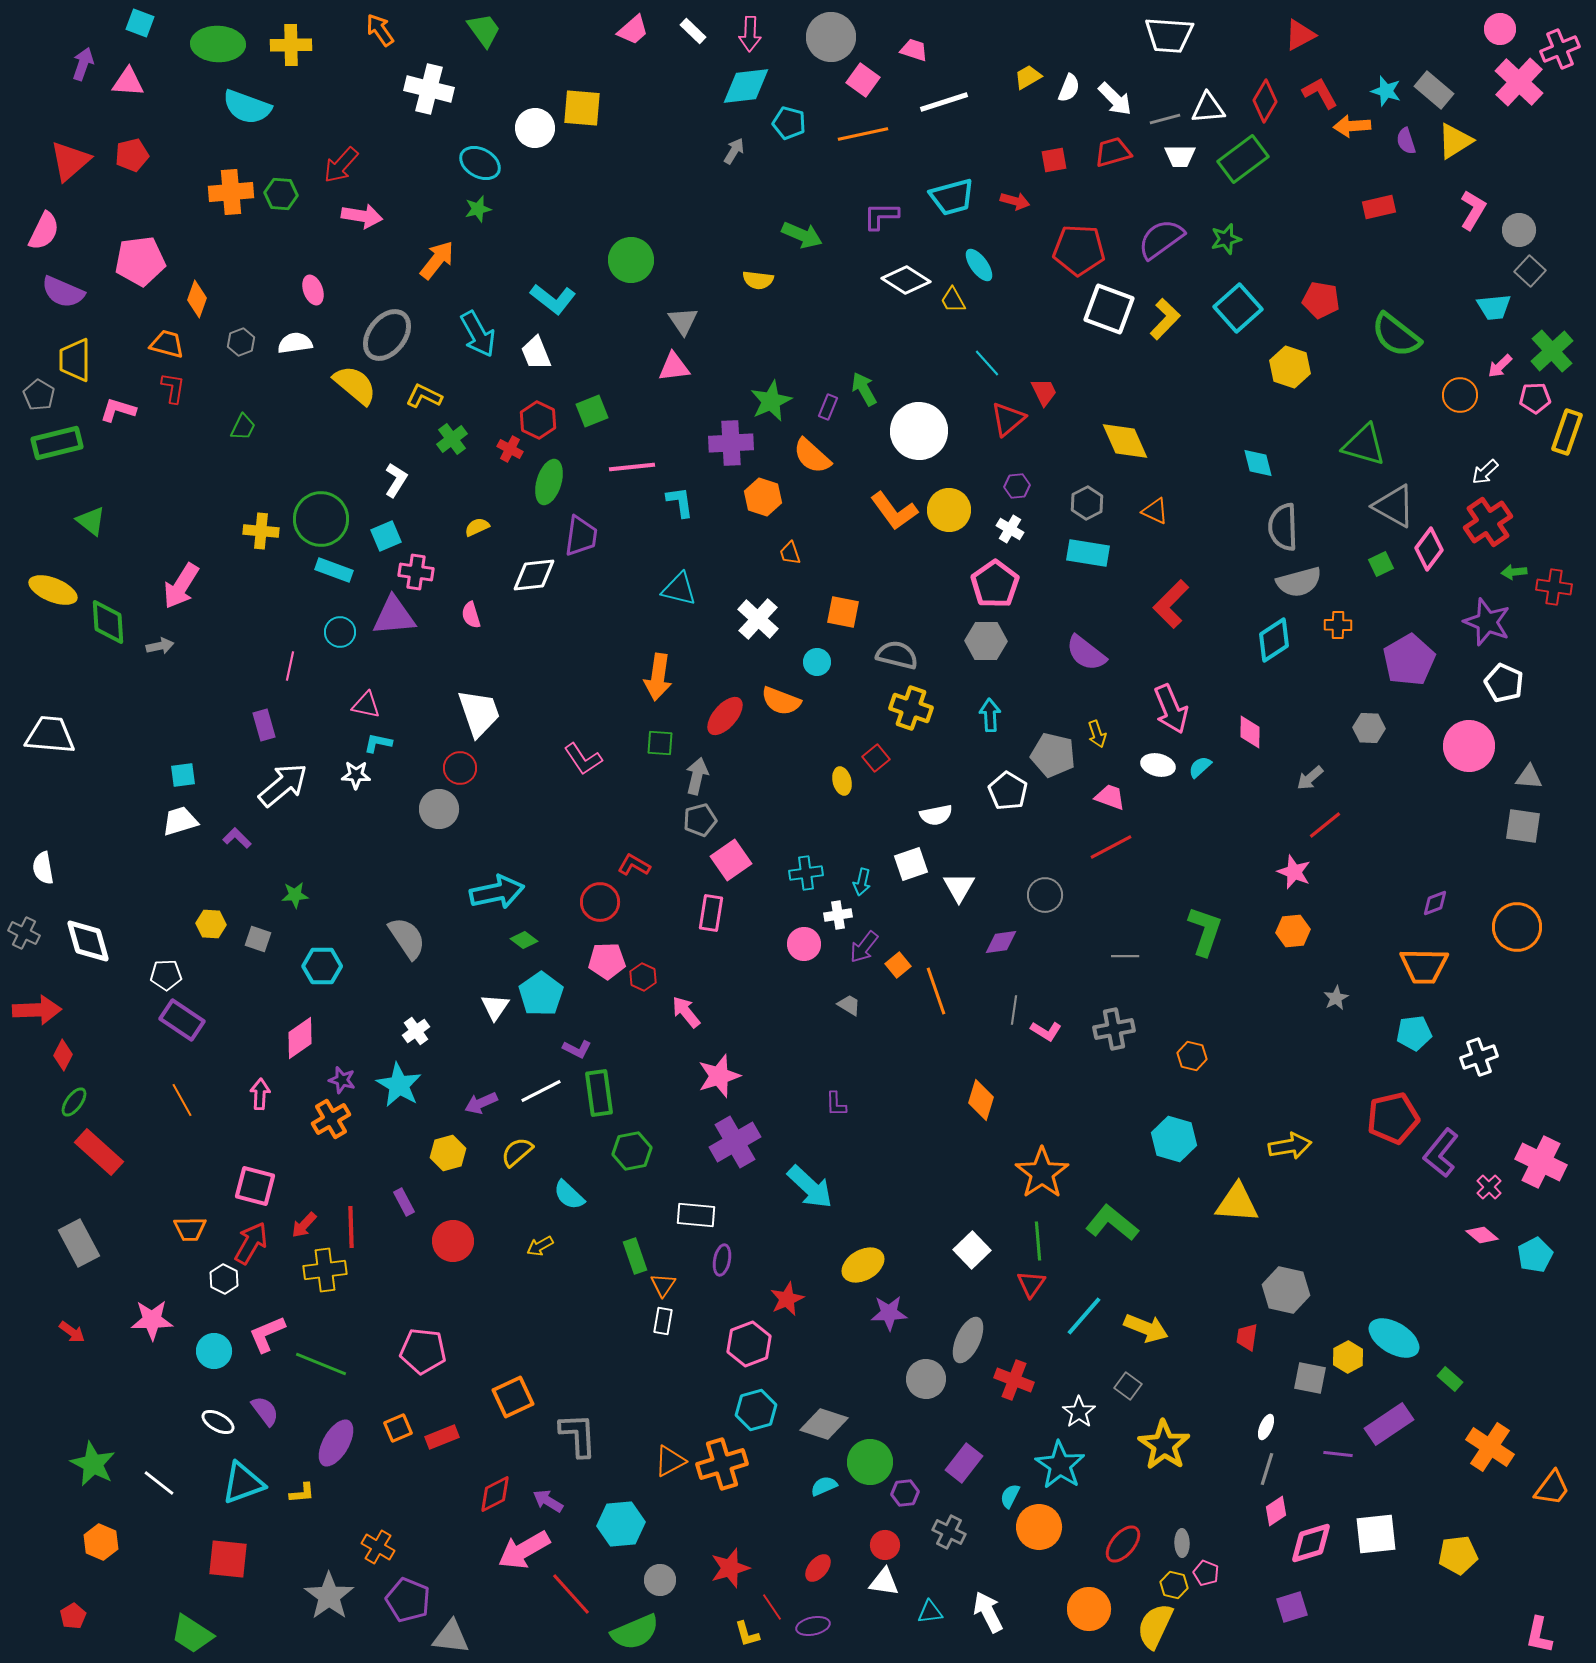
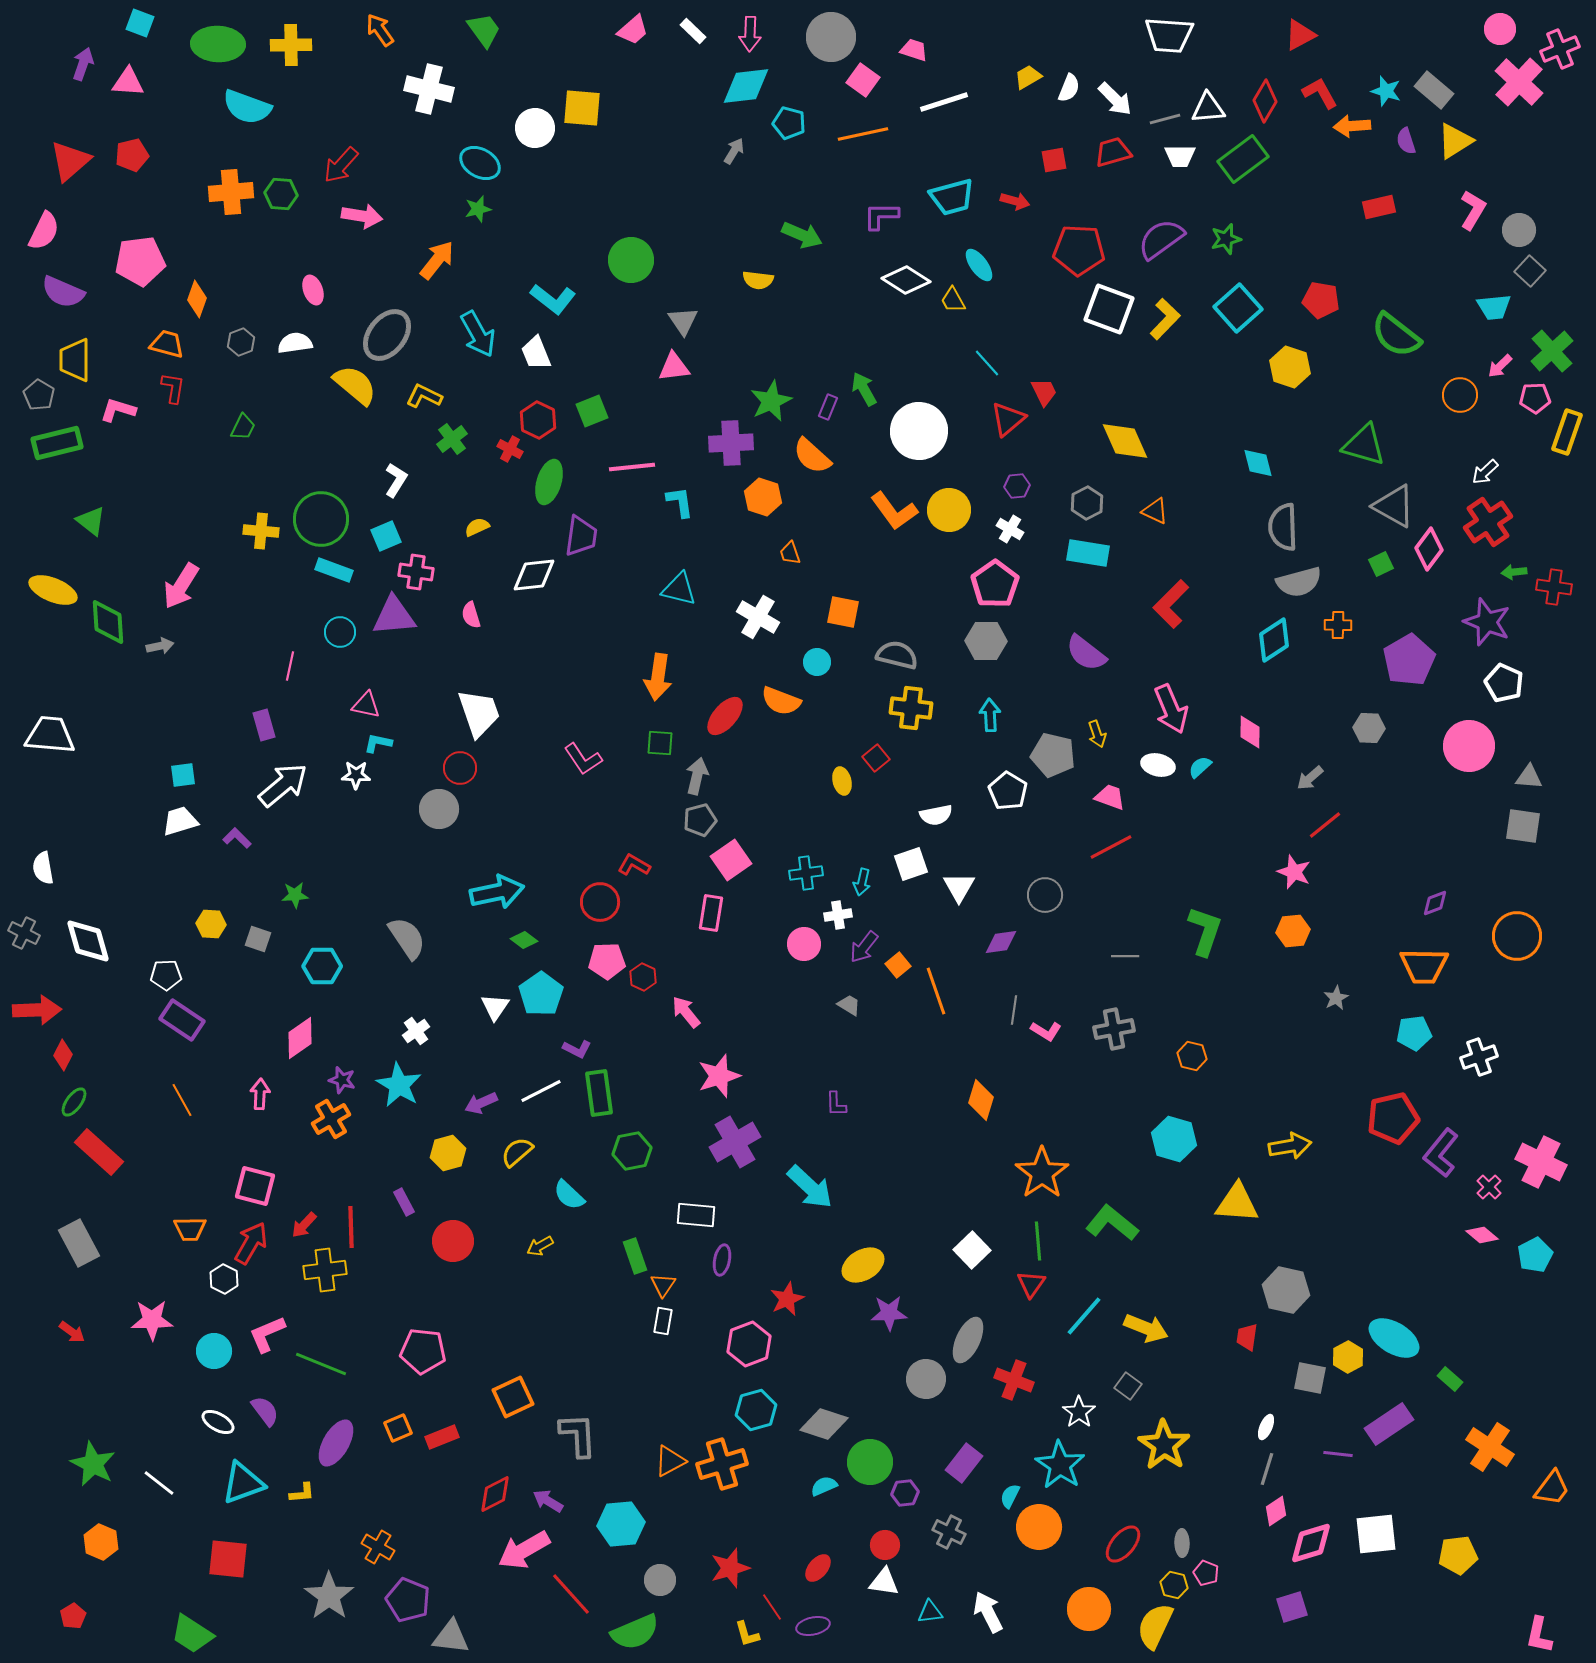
white cross at (758, 619): moved 2 px up; rotated 12 degrees counterclockwise
yellow cross at (911, 708): rotated 12 degrees counterclockwise
orange circle at (1517, 927): moved 9 px down
